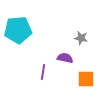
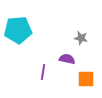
purple semicircle: moved 2 px right, 1 px down
